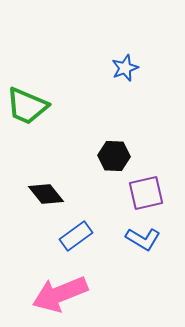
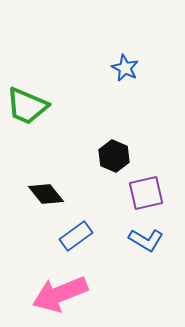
blue star: rotated 24 degrees counterclockwise
black hexagon: rotated 20 degrees clockwise
blue L-shape: moved 3 px right, 1 px down
